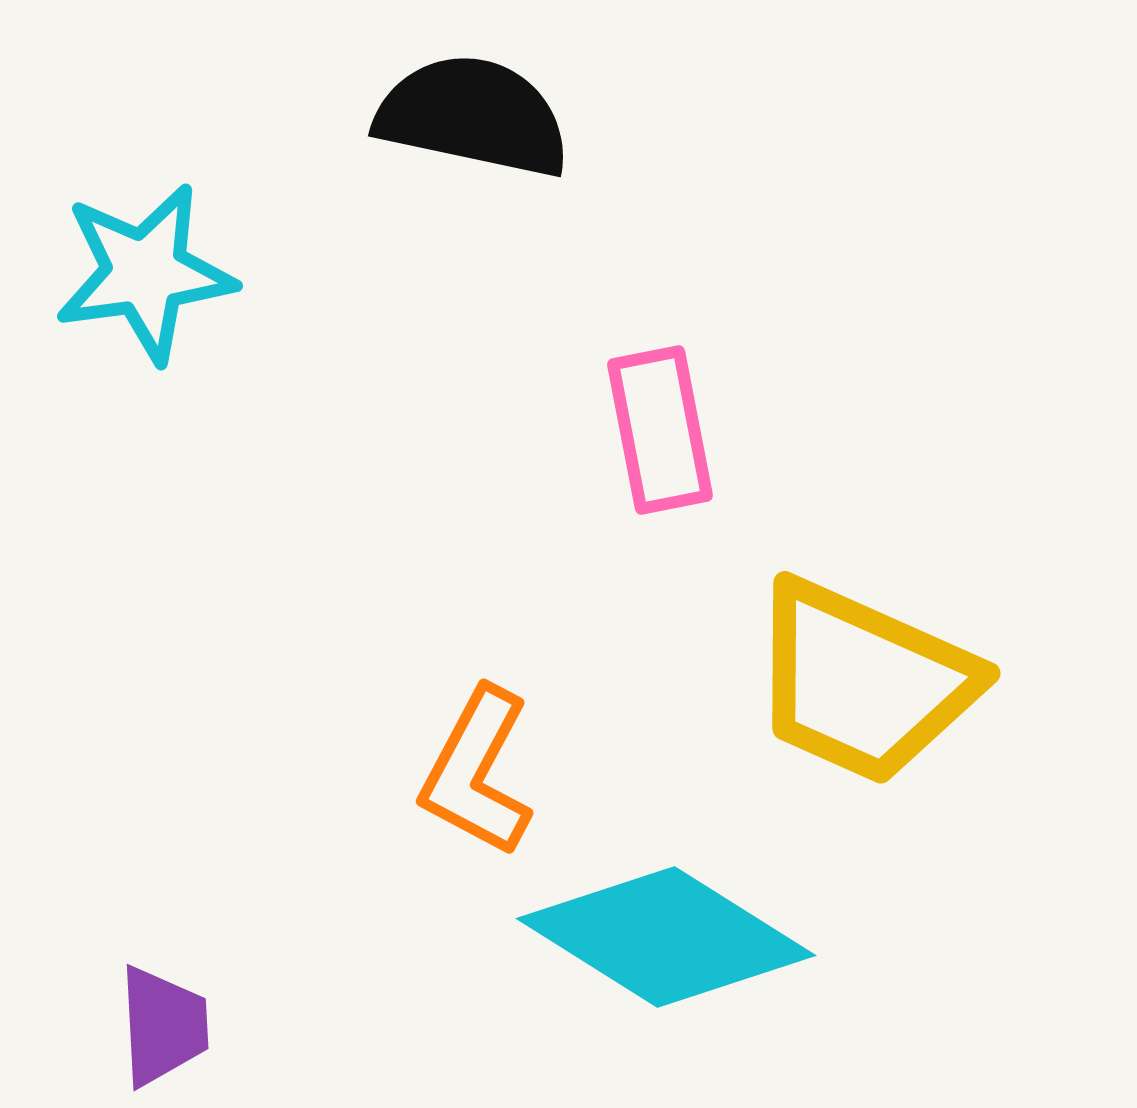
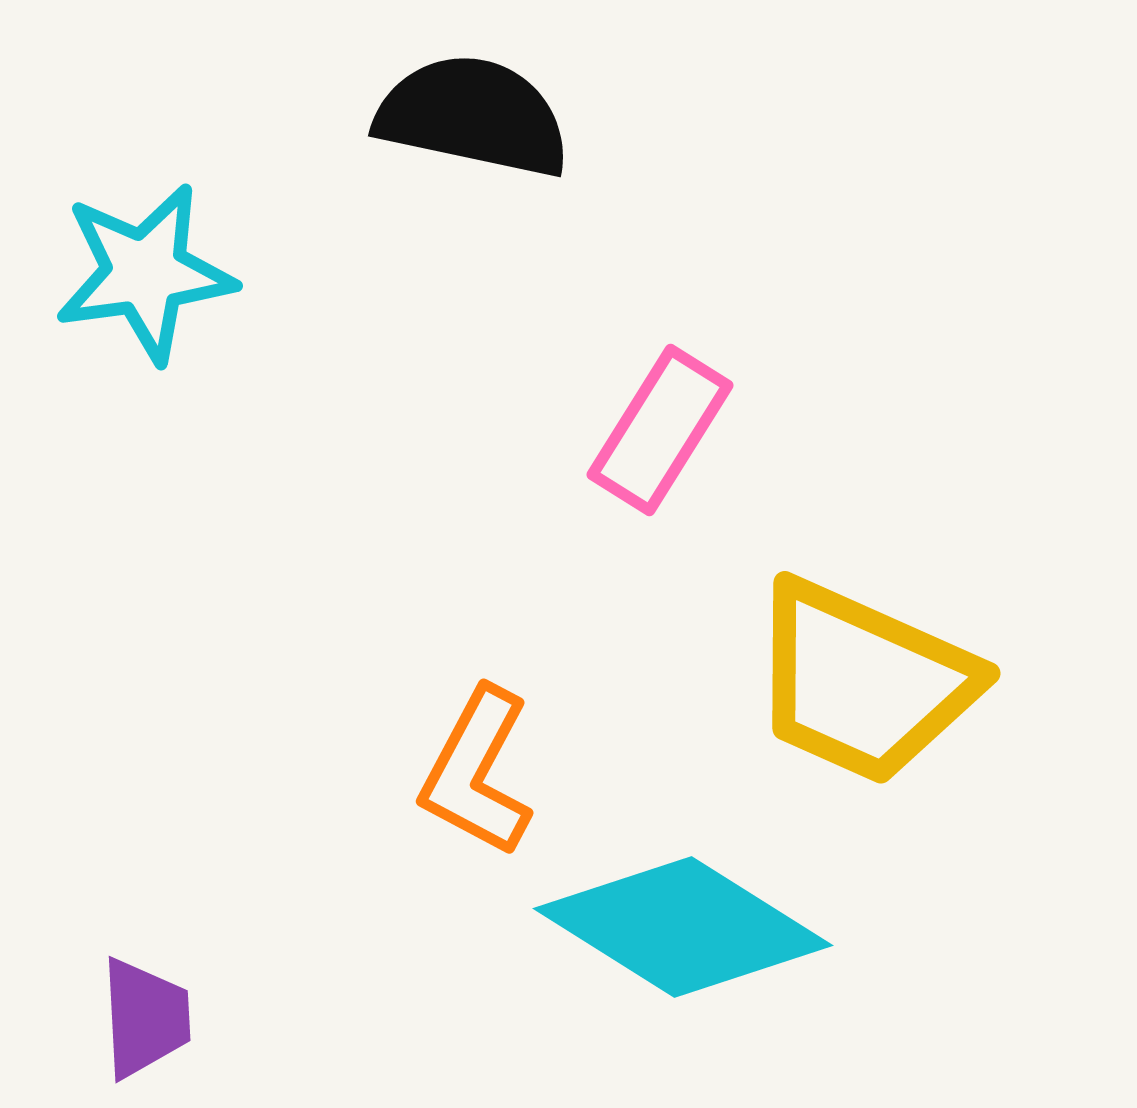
pink rectangle: rotated 43 degrees clockwise
cyan diamond: moved 17 px right, 10 px up
purple trapezoid: moved 18 px left, 8 px up
